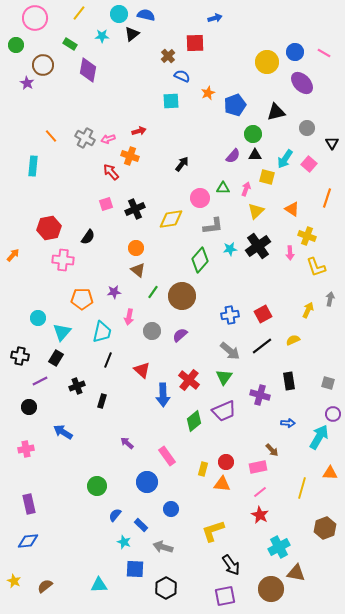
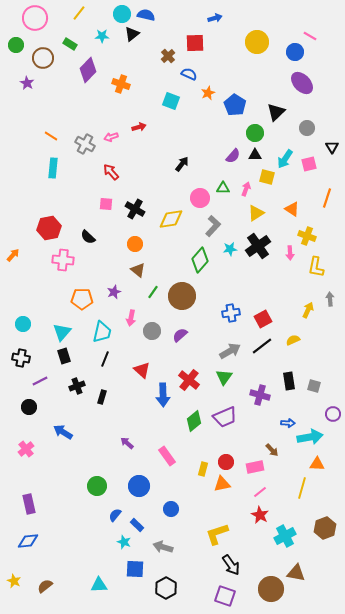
cyan circle at (119, 14): moved 3 px right
pink line at (324, 53): moved 14 px left, 17 px up
yellow circle at (267, 62): moved 10 px left, 20 px up
brown circle at (43, 65): moved 7 px up
purple diamond at (88, 70): rotated 35 degrees clockwise
blue semicircle at (182, 76): moved 7 px right, 2 px up
cyan square at (171, 101): rotated 24 degrees clockwise
blue pentagon at (235, 105): rotated 20 degrees counterclockwise
black triangle at (276, 112): rotated 30 degrees counterclockwise
red arrow at (139, 131): moved 4 px up
green circle at (253, 134): moved 2 px right, 1 px up
orange line at (51, 136): rotated 16 degrees counterclockwise
gray cross at (85, 138): moved 6 px down
pink arrow at (108, 139): moved 3 px right, 2 px up
black triangle at (332, 143): moved 4 px down
orange cross at (130, 156): moved 9 px left, 72 px up
pink square at (309, 164): rotated 35 degrees clockwise
cyan rectangle at (33, 166): moved 20 px right, 2 px down
pink square at (106, 204): rotated 24 degrees clockwise
black cross at (135, 209): rotated 36 degrees counterclockwise
yellow triangle at (256, 211): moved 2 px down; rotated 12 degrees clockwise
gray L-shape at (213, 226): rotated 40 degrees counterclockwise
black semicircle at (88, 237): rotated 98 degrees clockwise
orange circle at (136, 248): moved 1 px left, 4 px up
yellow L-shape at (316, 267): rotated 30 degrees clockwise
purple star at (114, 292): rotated 16 degrees counterclockwise
gray arrow at (330, 299): rotated 16 degrees counterclockwise
red square at (263, 314): moved 5 px down
blue cross at (230, 315): moved 1 px right, 2 px up
pink arrow at (129, 317): moved 2 px right, 1 px down
cyan circle at (38, 318): moved 15 px left, 6 px down
gray arrow at (230, 351): rotated 70 degrees counterclockwise
black cross at (20, 356): moved 1 px right, 2 px down
black rectangle at (56, 358): moved 8 px right, 2 px up; rotated 49 degrees counterclockwise
black line at (108, 360): moved 3 px left, 1 px up
gray square at (328, 383): moved 14 px left, 3 px down
black rectangle at (102, 401): moved 4 px up
purple trapezoid at (224, 411): moved 1 px right, 6 px down
cyan arrow at (319, 437): moved 9 px left; rotated 50 degrees clockwise
pink cross at (26, 449): rotated 28 degrees counterclockwise
pink rectangle at (258, 467): moved 3 px left
orange triangle at (330, 473): moved 13 px left, 9 px up
blue circle at (147, 482): moved 8 px left, 4 px down
orange triangle at (222, 484): rotated 18 degrees counterclockwise
blue rectangle at (141, 525): moved 4 px left
yellow L-shape at (213, 531): moved 4 px right, 3 px down
cyan cross at (279, 547): moved 6 px right, 11 px up
purple square at (225, 596): rotated 30 degrees clockwise
